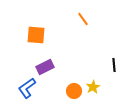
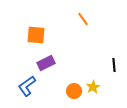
purple rectangle: moved 1 px right, 4 px up
blue L-shape: moved 2 px up
